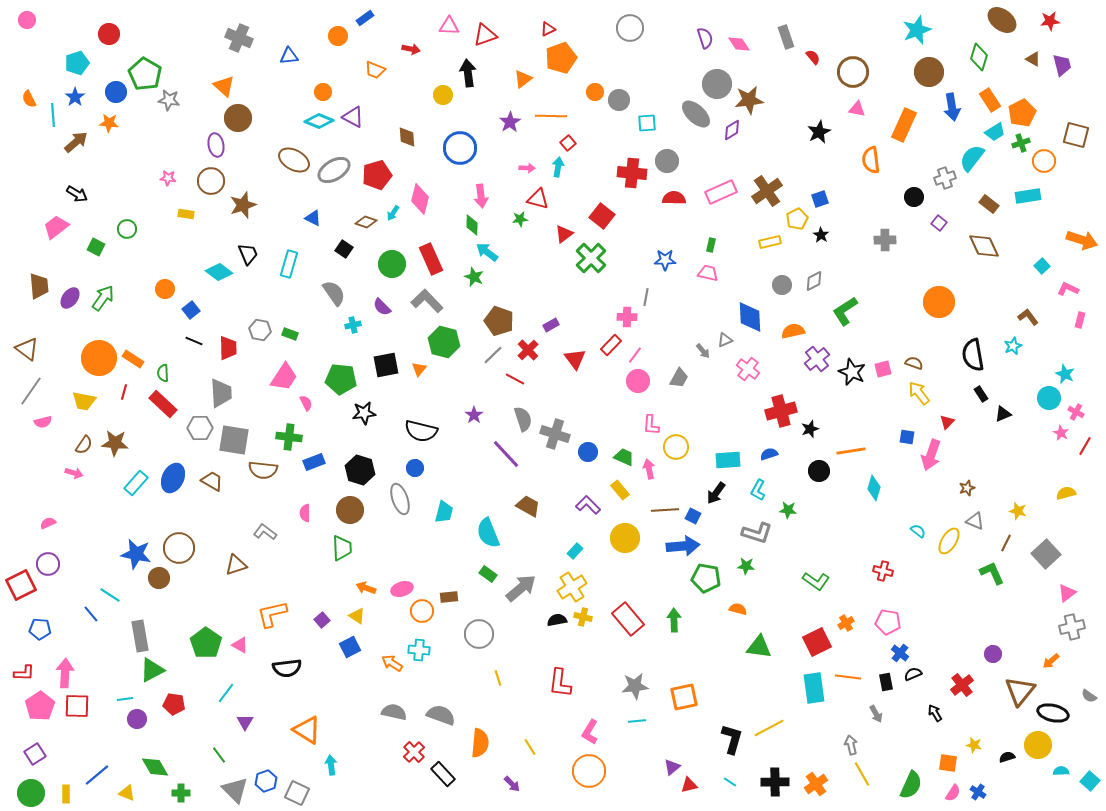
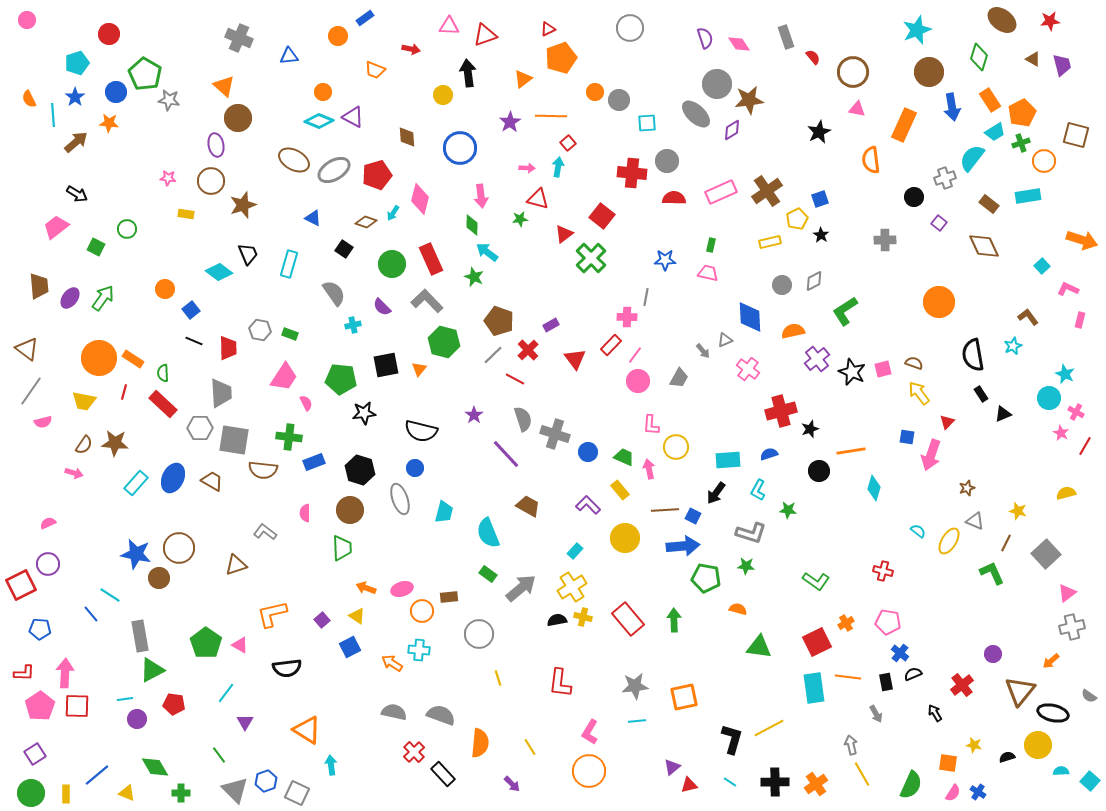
gray L-shape at (757, 533): moved 6 px left
